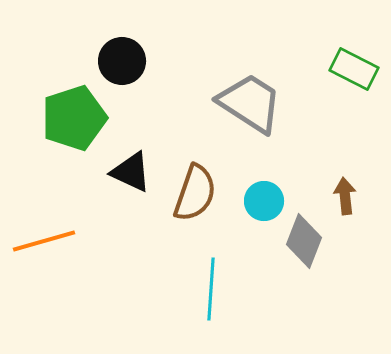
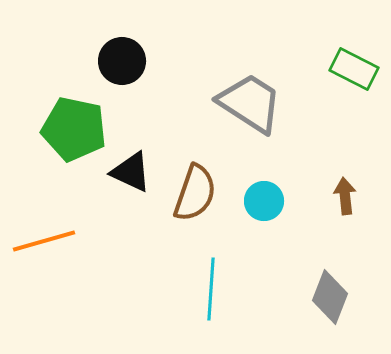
green pentagon: moved 11 px down; rotated 30 degrees clockwise
gray diamond: moved 26 px right, 56 px down
